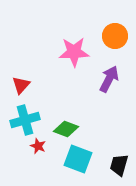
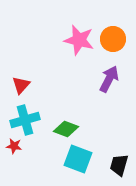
orange circle: moved 2 px left, 3 px down
pink star: moved 5 px right, 12 px up; rotated 16 degrees clockwise
red star: moved 24 px left; rotated 14 degrees counterclockwise
